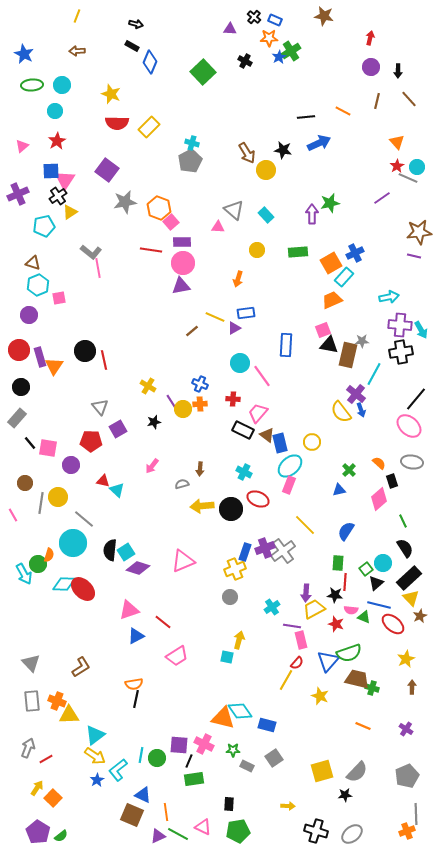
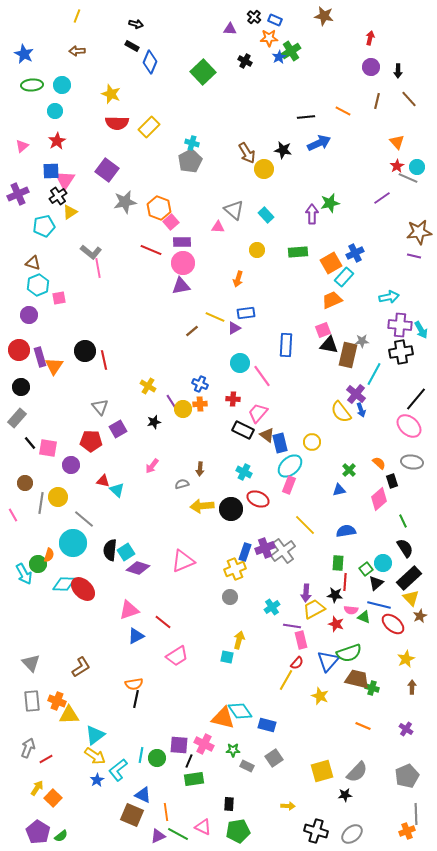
yellow circle at (266, 170): moved 2 px left, 1 px up
red line at (151, 250): rotated 15 degrees clockwise
blue semicircle at (346, 531): rotated 48 degrees clockwise
